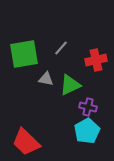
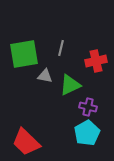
gray line: rotated 28 degrees counterclockwise
red cross: moved 1 px down
gray triangle: moved 1 px left, 3 px up
cyan pentagon: moved 2 px down
